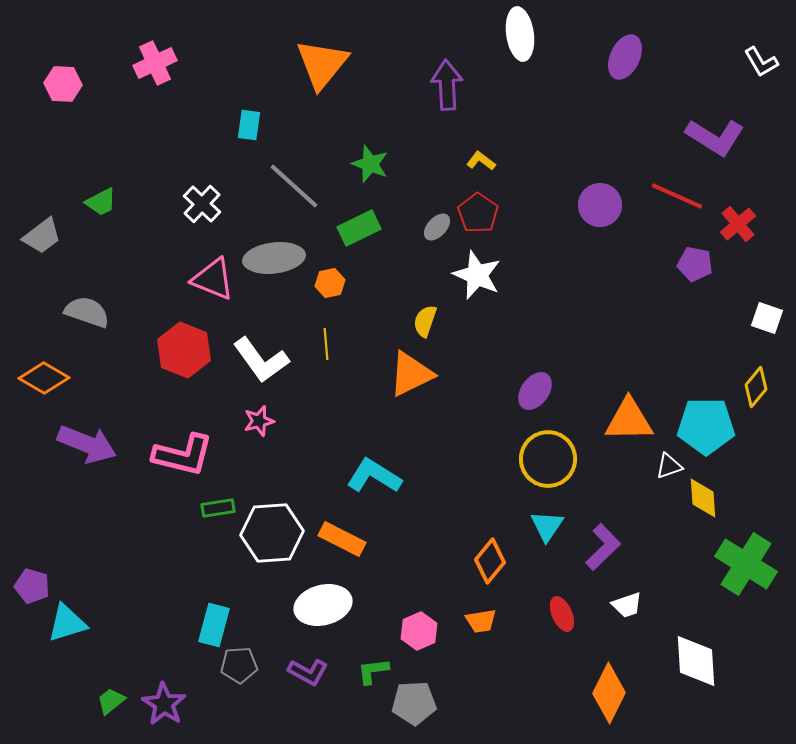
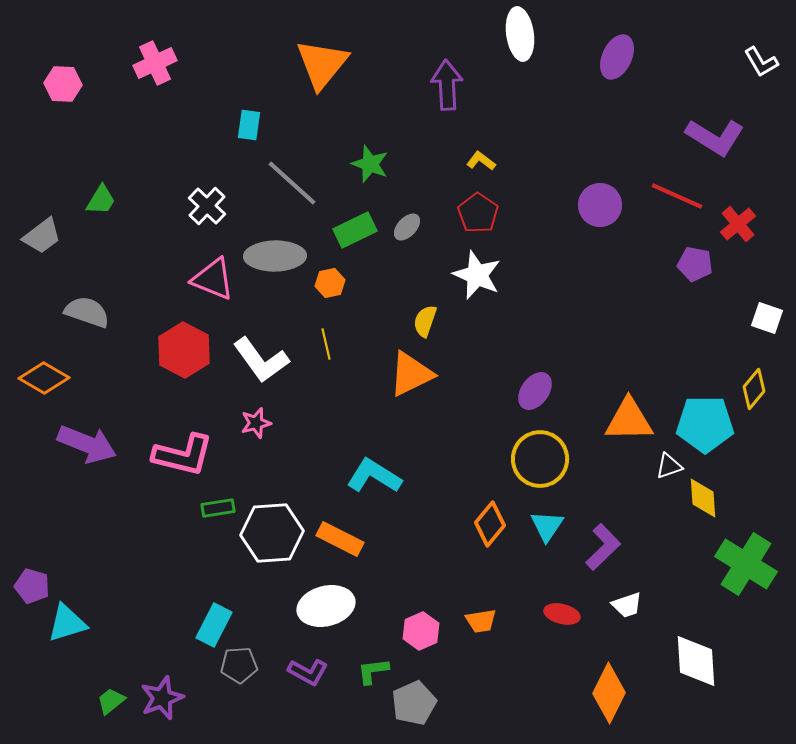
purple ellipse at (625, 57): moved 8 px left
gray line at (294, 186): moved 2 px left, 3 px up
green trapezoid at (101, 202): moved 2 px up; rotated 32 degrees counterclockwise
white cross at (202, 204): moved 5 px right, 2 px down
gray ellipse at (437, 227): moved 30 px left
green rectangle at (359, 228): moved 4 px left, 2 px down
gray ellipse at (274, 258): moved 1 px right, 2 px up; rotated 6 degrees clockwise
yellow line at (326, 344): rotated 8 degrees counterclockwise
red hexagon at (184, 350): rotated 6 degrees clockwise
yellow diamond at (756, 387): moved 2 px left, 2 px down
pink star at (259, 421): moved 3 px left, 2 px down
cyan pentagon at (706, 426): moved 1 px left, 2 px up
yellow circle at (548, 459): moved 8 px left
orange rectangle at (342, 539): moved 2 px left
orange diamond at (490, 561): moved 37 px up
white ellipse at (323, 605): moved 3 px right, 1 px down
red ellipse at (562, 614): rotated 52 degrees counterclockwise
cyan rectangle at (214, 625): rotated 12 degrees clockwise
pink hexagon at (419, 631): moved 2 px right
gray pentagon at (414, 703): rotated 21 degrees counterclockwise
purple star at (164, 704): moved 2 px left, 6 px up; rotated 18 degrees clockwise
